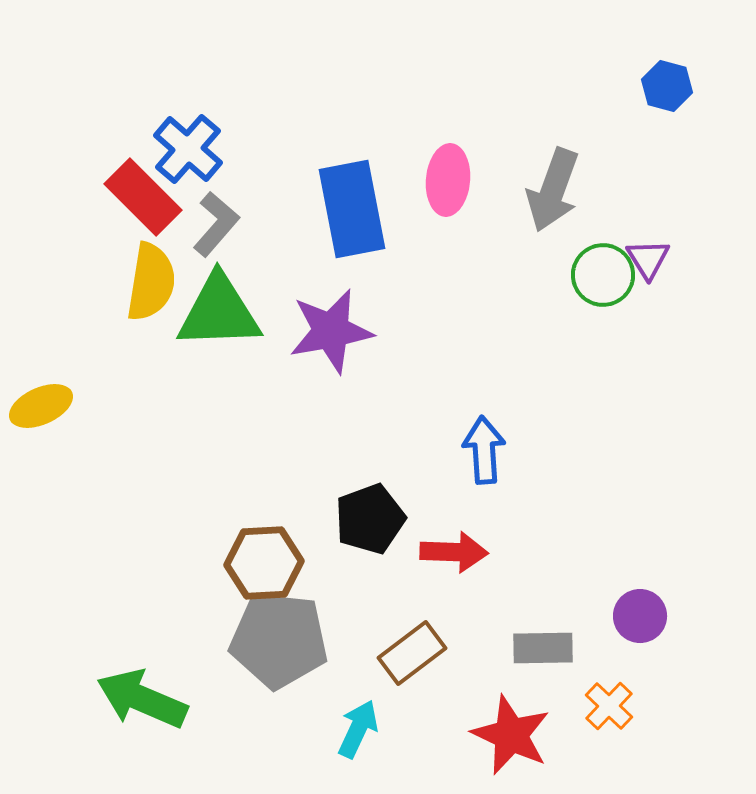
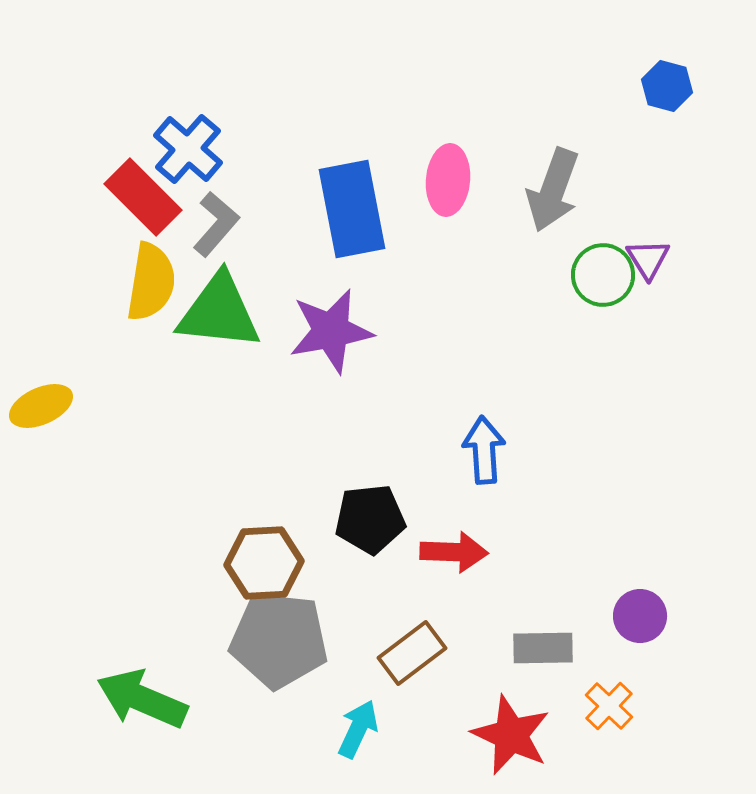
green triangle: rotated 8 degrees clockwise
black pentagon: rotated 14 degrees clockwise
